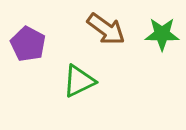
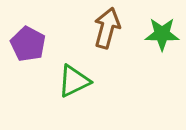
brown arrow: moved 1 px right, 1 px up; rotated 111 degrees counterclockwise
green triangle: moved 5 px left
